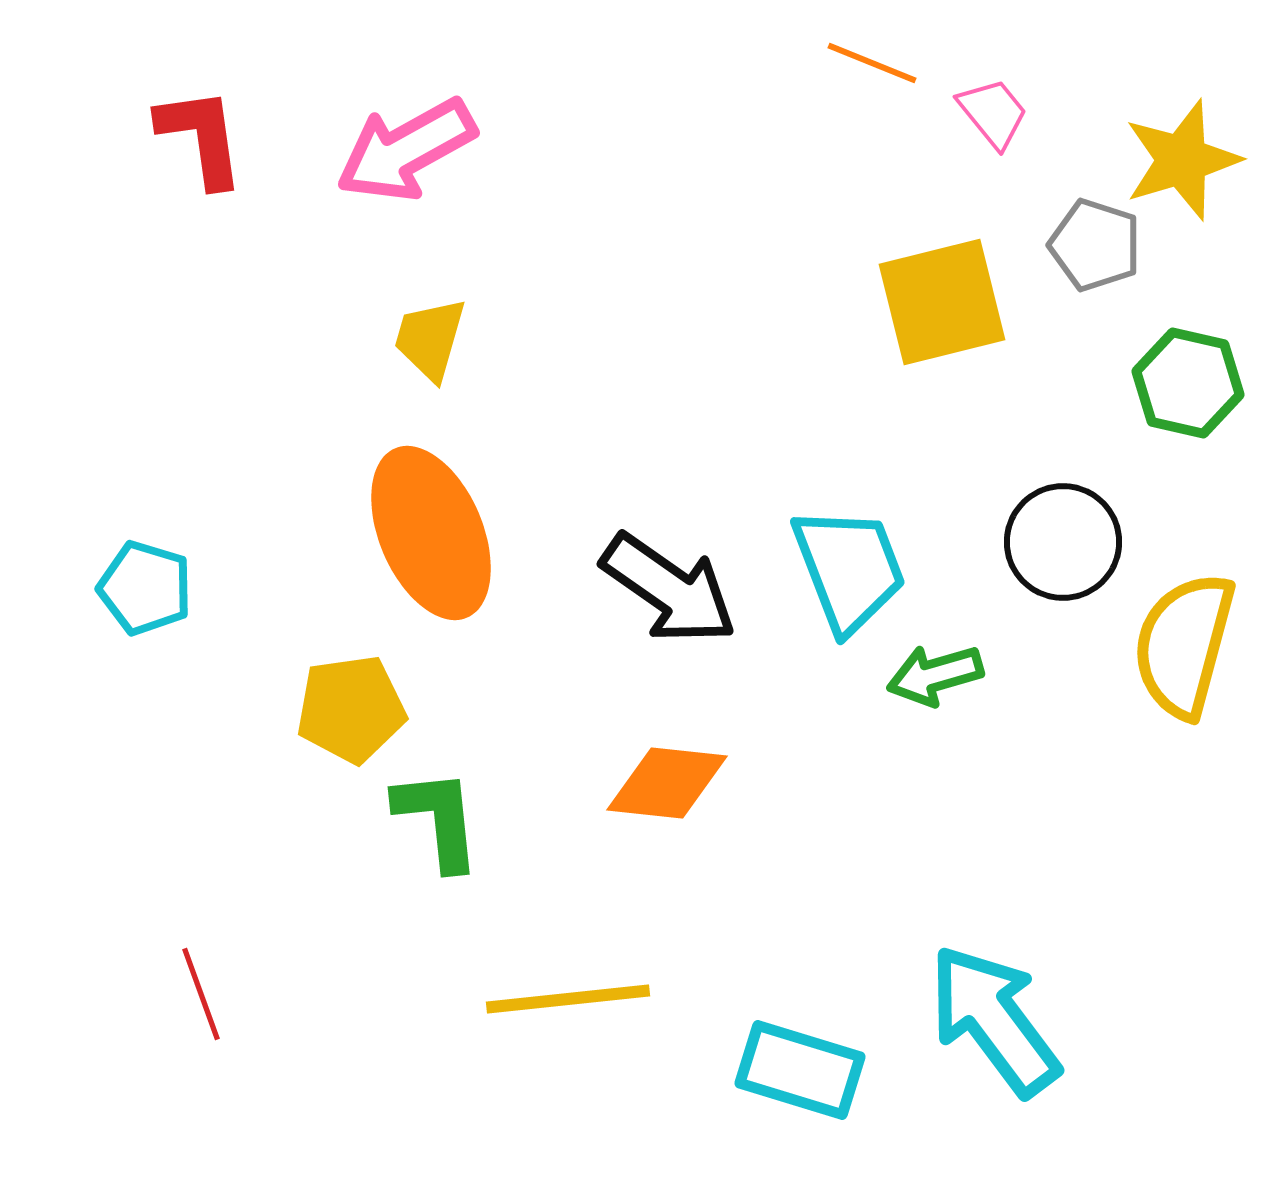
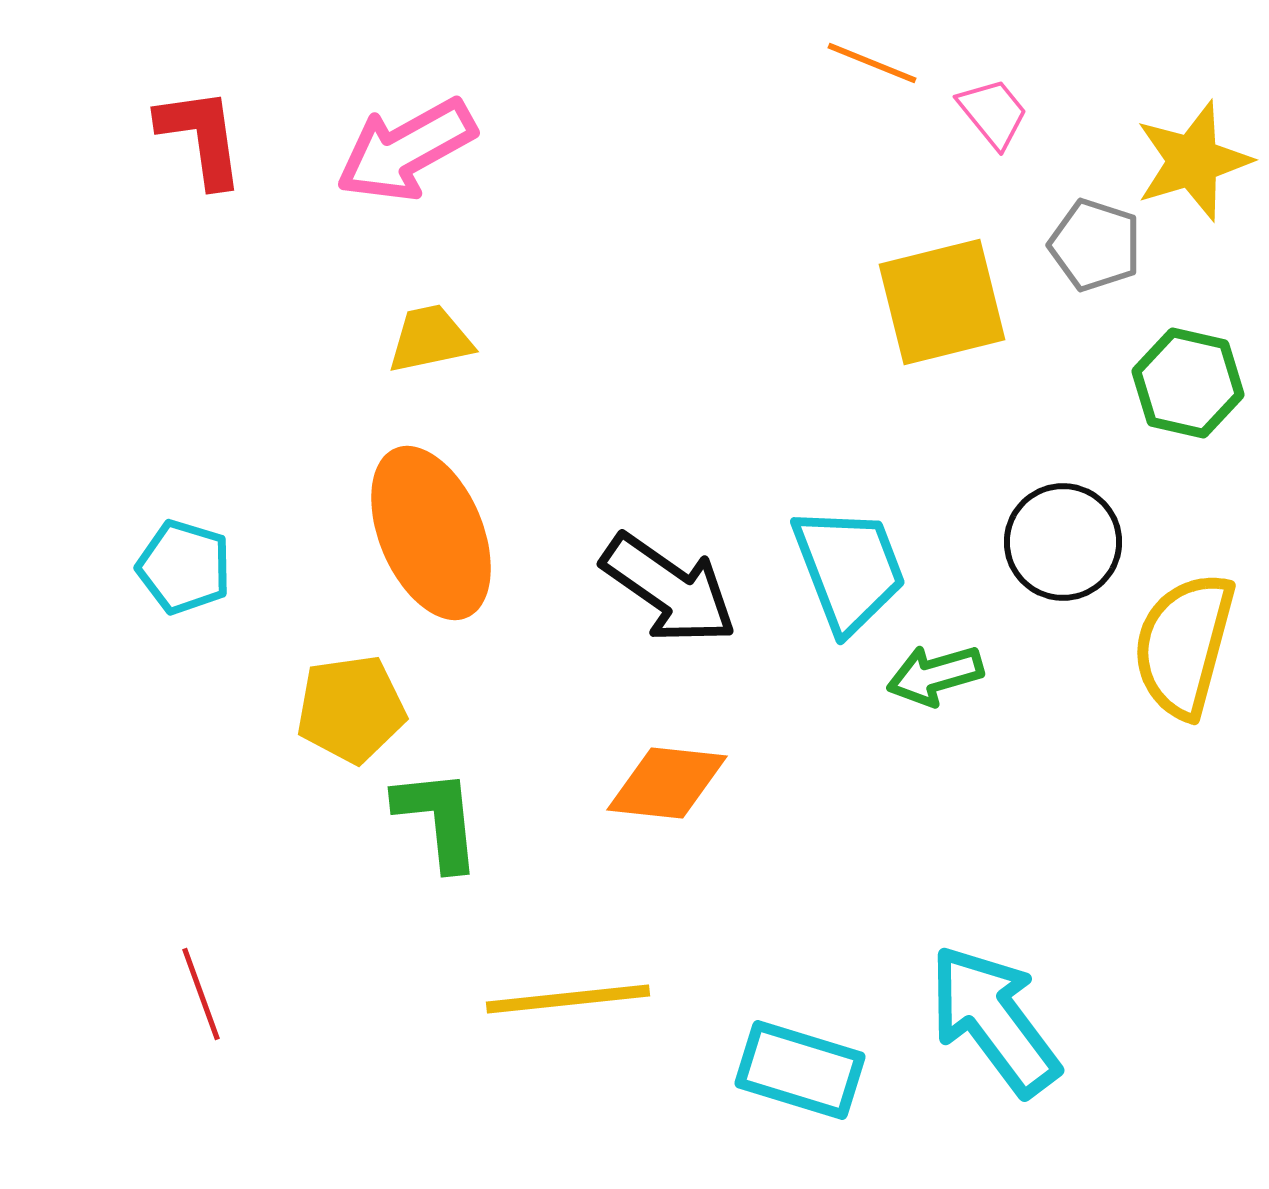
yellow star: moved 11 px right, 1 px down
yellow trapezoid: rotated 62 degrees clockwise
cyan pentagon: moved 39 px right, 21 px up
